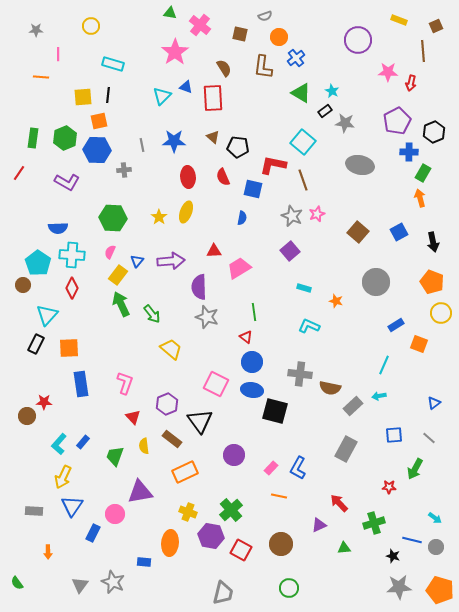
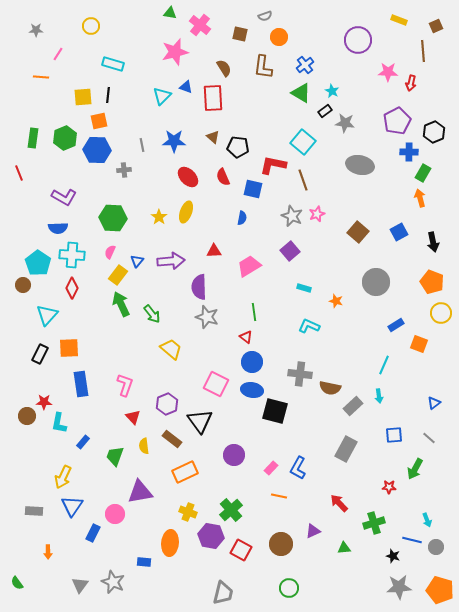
pink star at (175, 52): rotated 20 degrees clockwise
pink line at (58, 54): rotated 32 degrees clockwise
blue cross at (296, 58): moved 9 px right, 7 px down
red line at (19, 173): rotated 56 degrees counterclockwise
red ellipse at (188, 177): rotated 40 degrees counterclockwise
purple L-shape at (67, 182): moved 3 px left, 15 px down
pink trapezoid at (239, 268): moved 10 px right, 2 px up
black rectangle at (36, 344): moved 4 px right, 10 px down
pink L-shape at (125, 383): moved 2 px down
cyan arrow at (379, 396): rotated 88 degrees counterclockwise
cyan L-shape at (59, 444): moved 21 px up; rotated 30 degrees counterclockwise
cyan arrow at (435, 518): moved 8 px left, 2 px down; rotated 32 degrees clockwise
purple triangle at (319, 525): moved 6 px left, 6 px down
